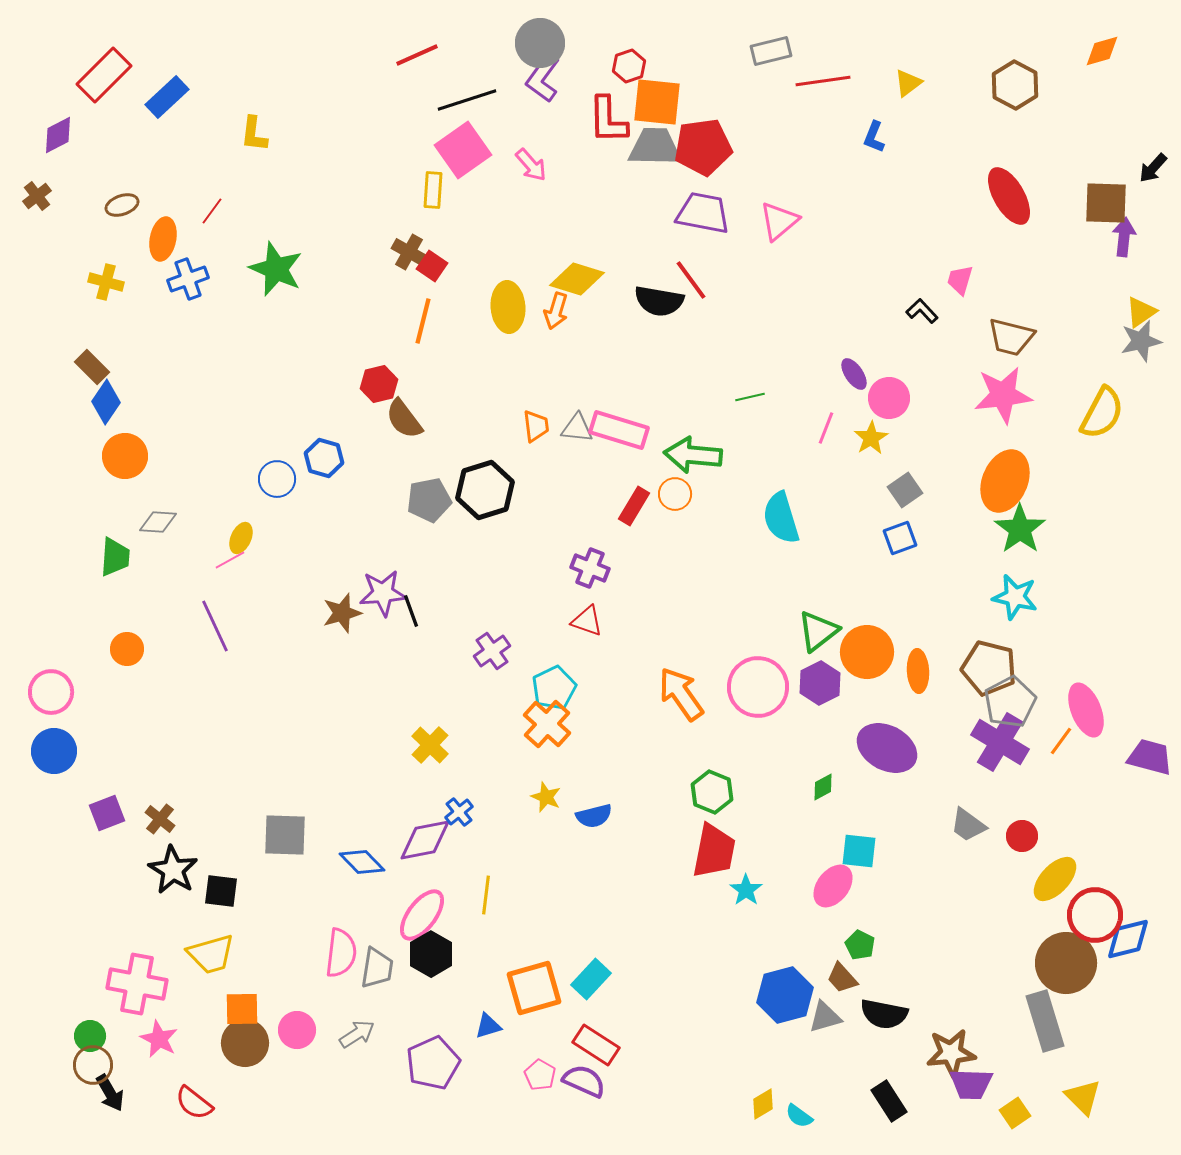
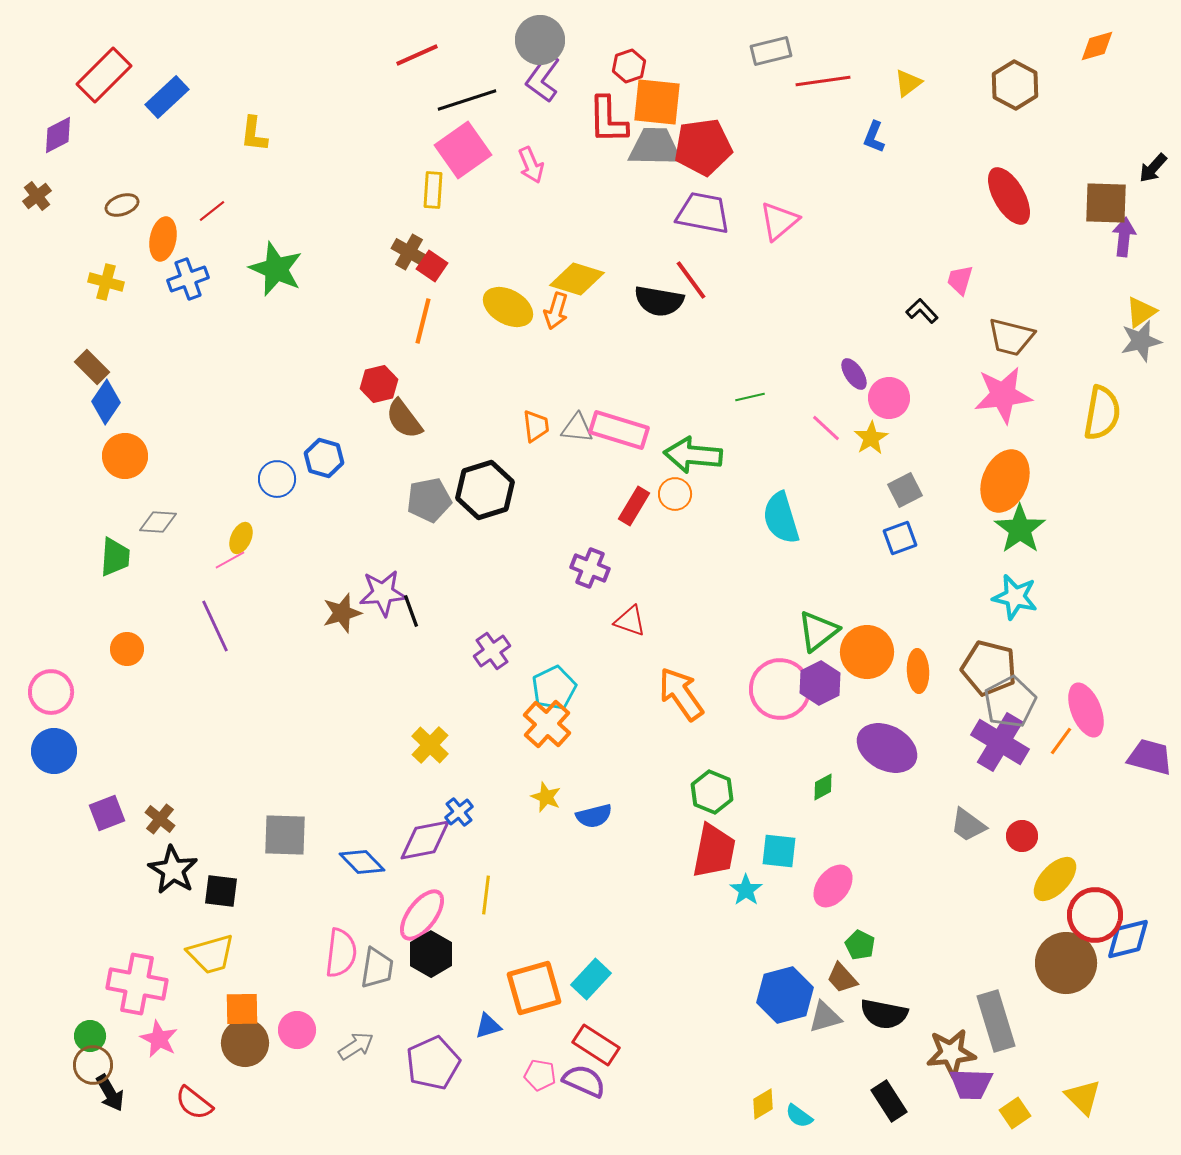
gray circle at (540, 43): moved 3 px up
orange diamond at (1102, 51): moved 5 px left, 5 px up
pink arrow at (531, 165): rotated 18 degrees clockwise
red line at (212, 211): rotated 16 degrees clockwise
yellow ellipse at (508, 307): rotated 57 degrees counterclockwise
yellow semicircle at (1102, 413): rotated 18 degrees counterclockwise
pink line at (826, 428): rotated 68 degrees counterclockwise
gray square at (905, 490): rotated 8 degrees clockwise
red triangle at (587, 621): moved 43 px right
pink circle at (758, 687): moved 22 px right, 2 px down
cyan square at (859, 851): moved 80 px left
gray rectangle at (1045, 1021): moved 49 px left
gray arrow at (357, 1034): moved 1 px left, 12 px down
pink pentagon at (540, 1075): rotated 20 degrees counterclockwise
